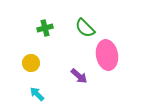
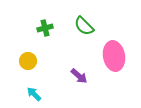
green semicircle: moved 1 px left, 2 px up
pink ellipse: moved 7 px right, 1 px down
yellow circle: moved 3 px left, 2 px up
cyan arrow: moved 3 px left
